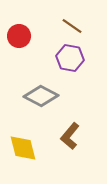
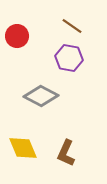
red circle: moved 2 px left
purple hexagon: moved 1 px left
brown L-shape: moved 4 px left, 17 px down; rotated 16 degrees counterclockwise
yellow diamond: rotated 8 degrees counterclockwise
